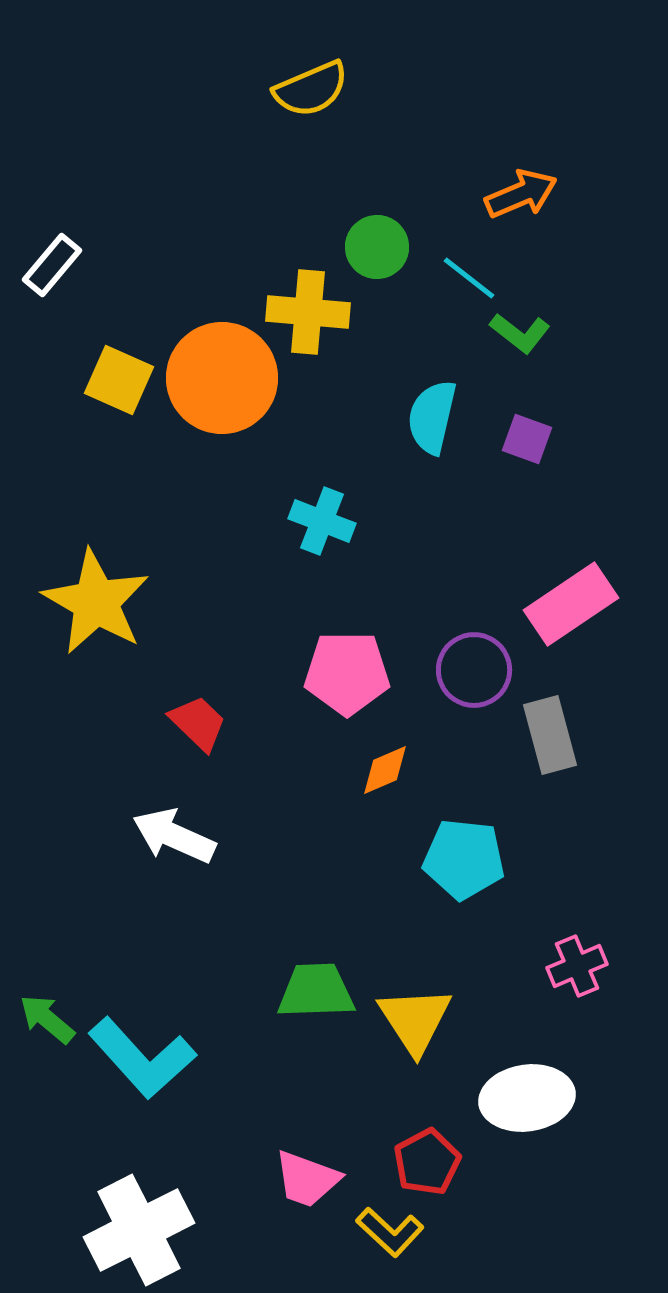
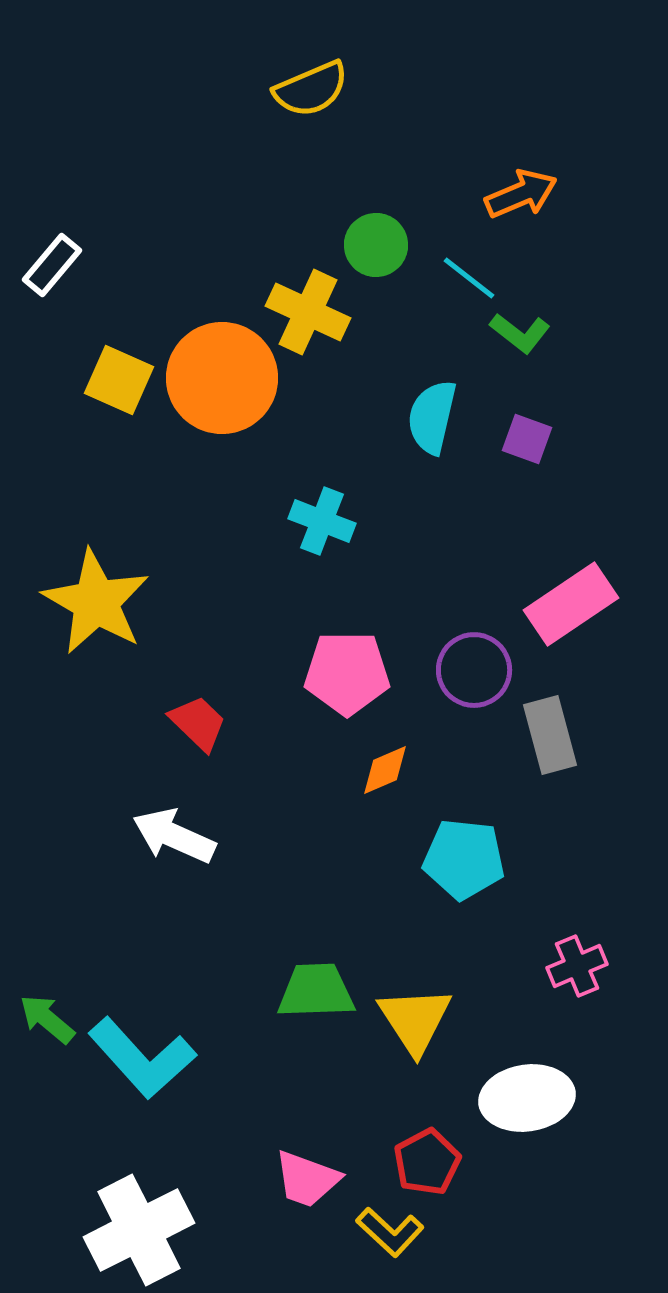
green circle: moved 1 px left, 2 px up
yellow cross: rotated 20 degrees clockwise
